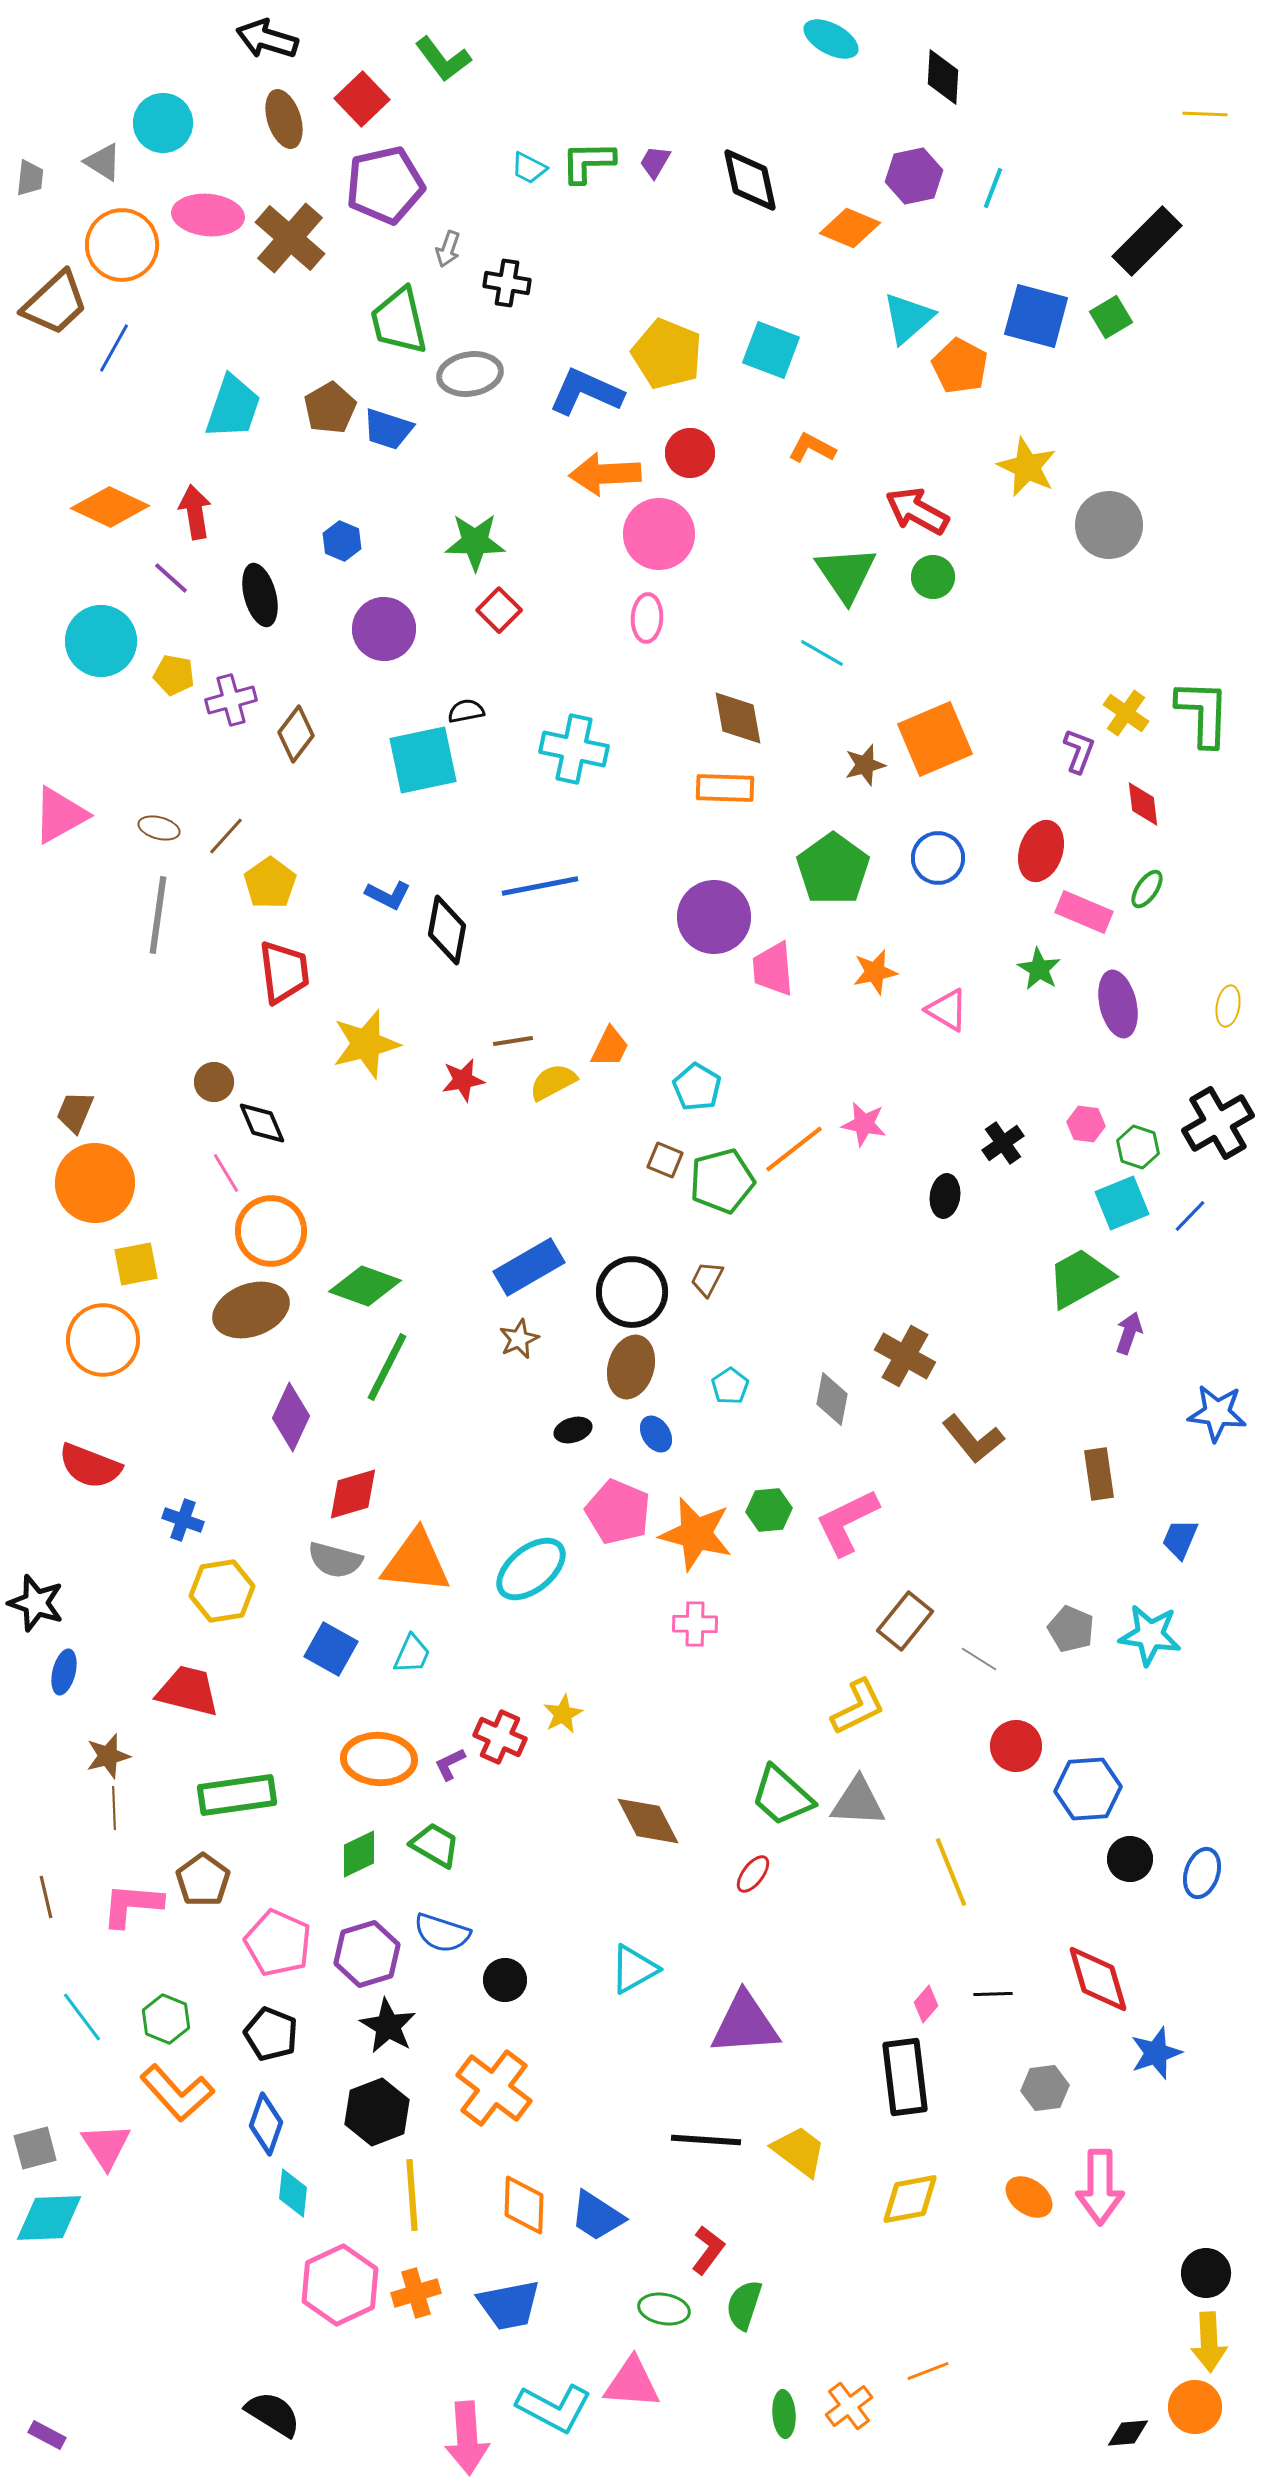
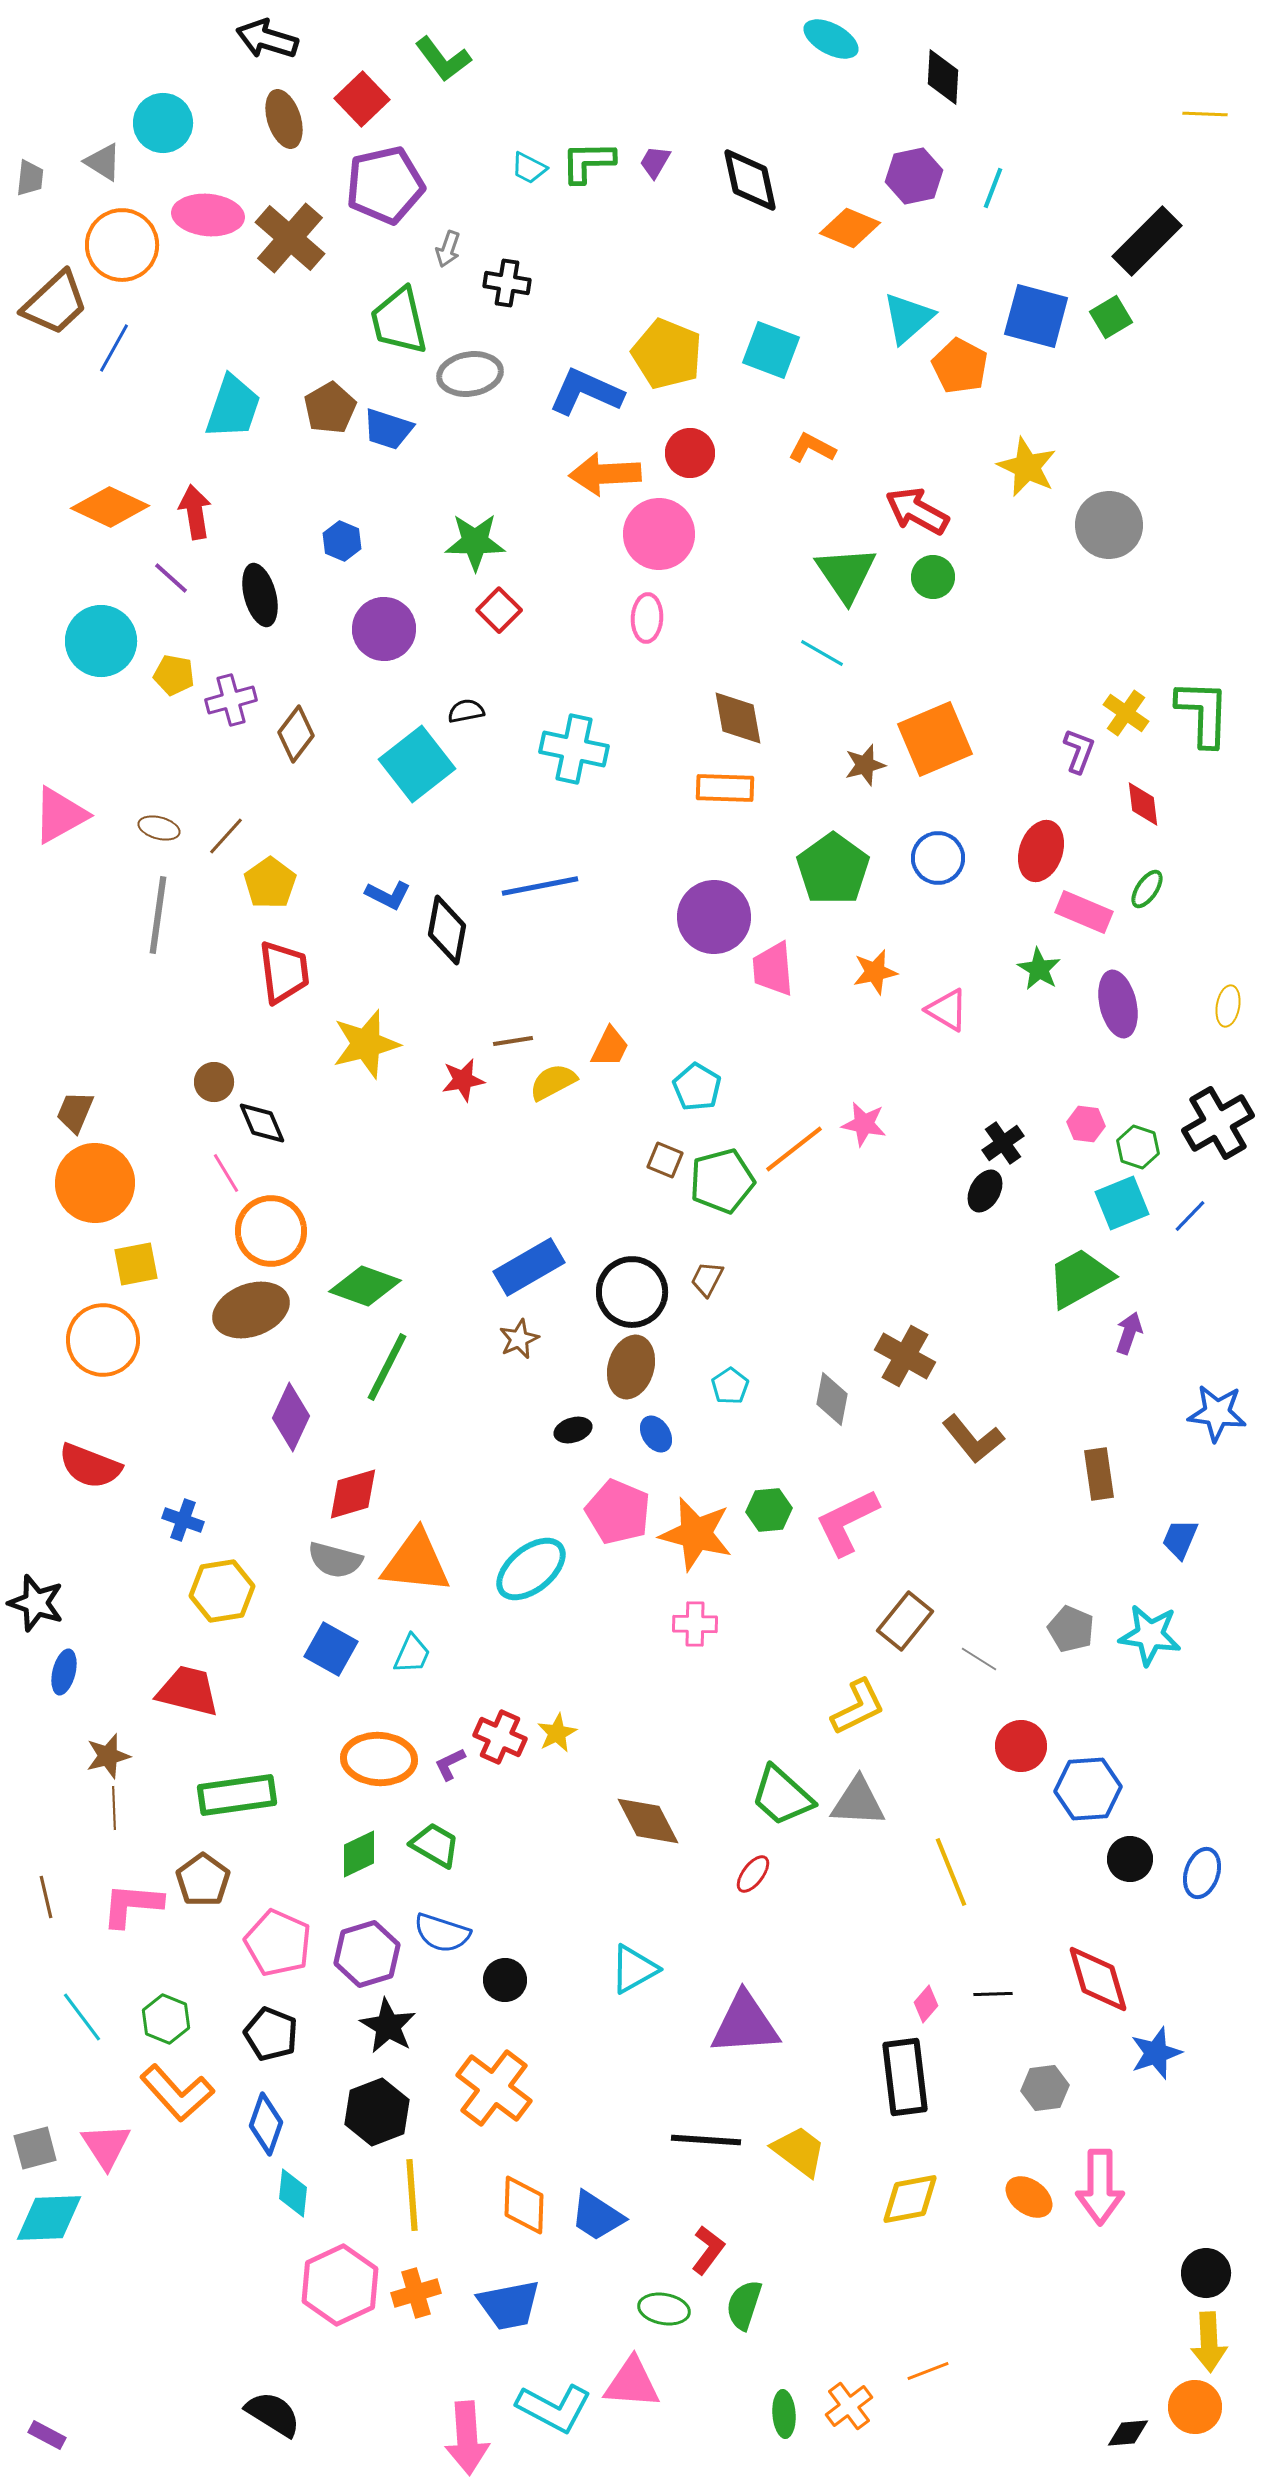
cyan square at (423, 760): moved 6 px left, 4 px down; rotated 26 degrees counterclockwise
black ellipse at (945, 1196): moved 40 px right, 5 px up; rotated 21 degrees clockwise
yellow star at (563, 1714): moved 6 px left, 19 px down
red circle at (1016, 1746): moved 5 px right
